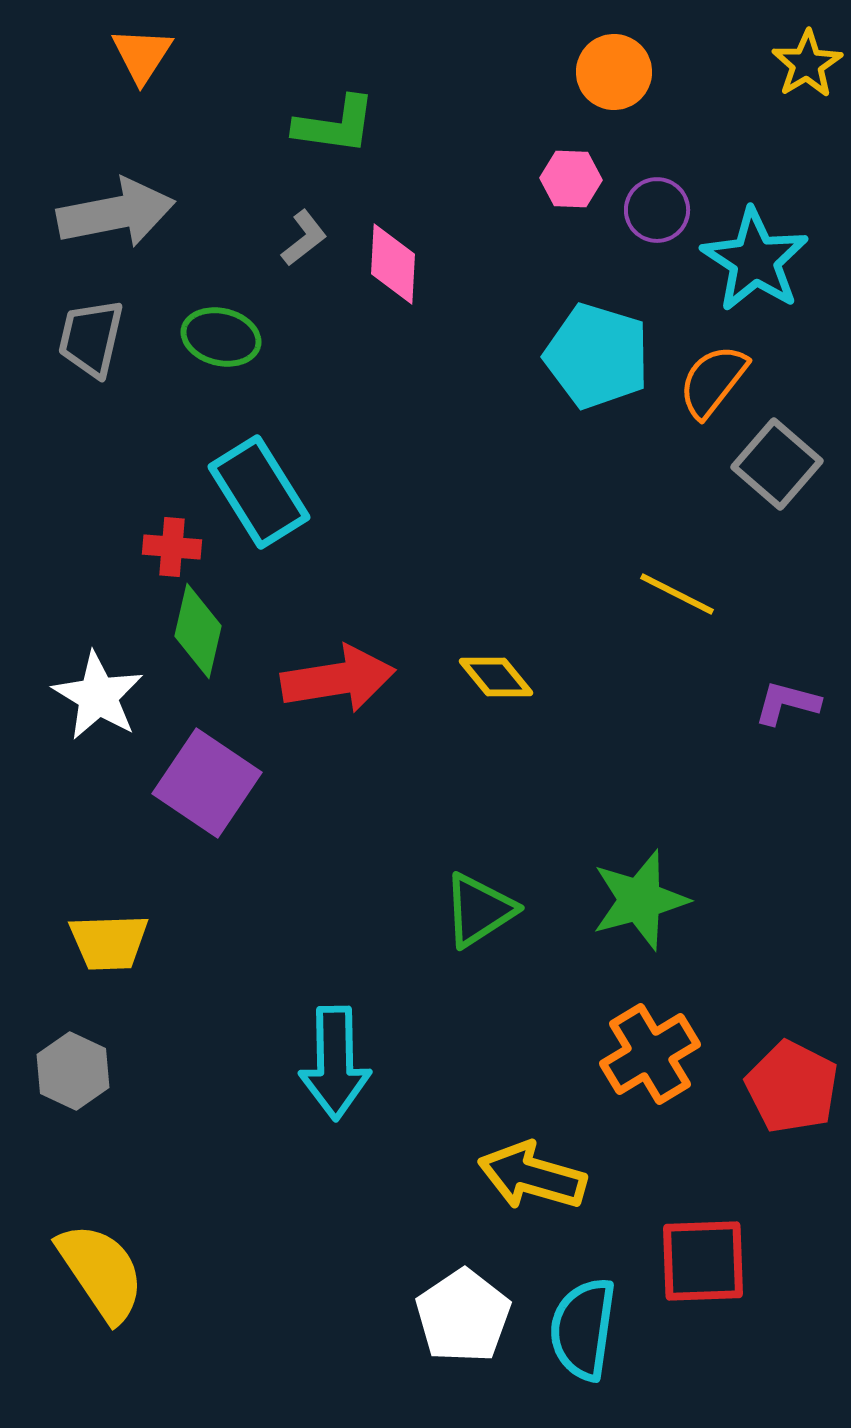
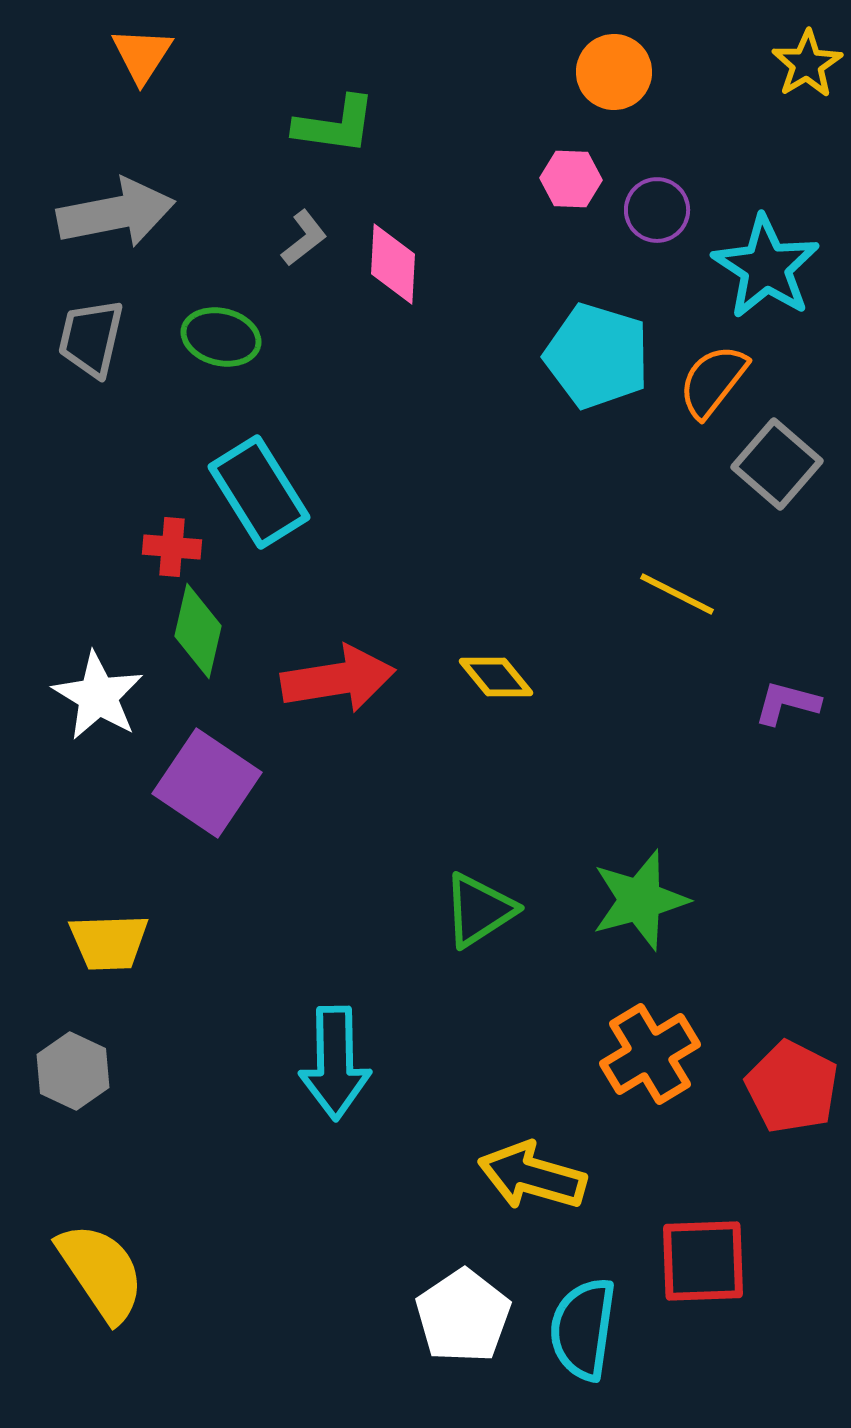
cyan star: moved 11 px right, 7 px down
